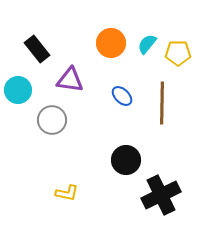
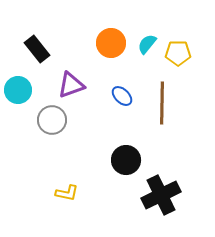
purple triangle: moved 1 px right, 5 px down; rotated 28 degrees counterclockwise
